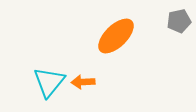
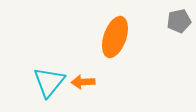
orange ellipse: moved 1 px left, 1 px down; rotated 27 degrees counterclockwise
